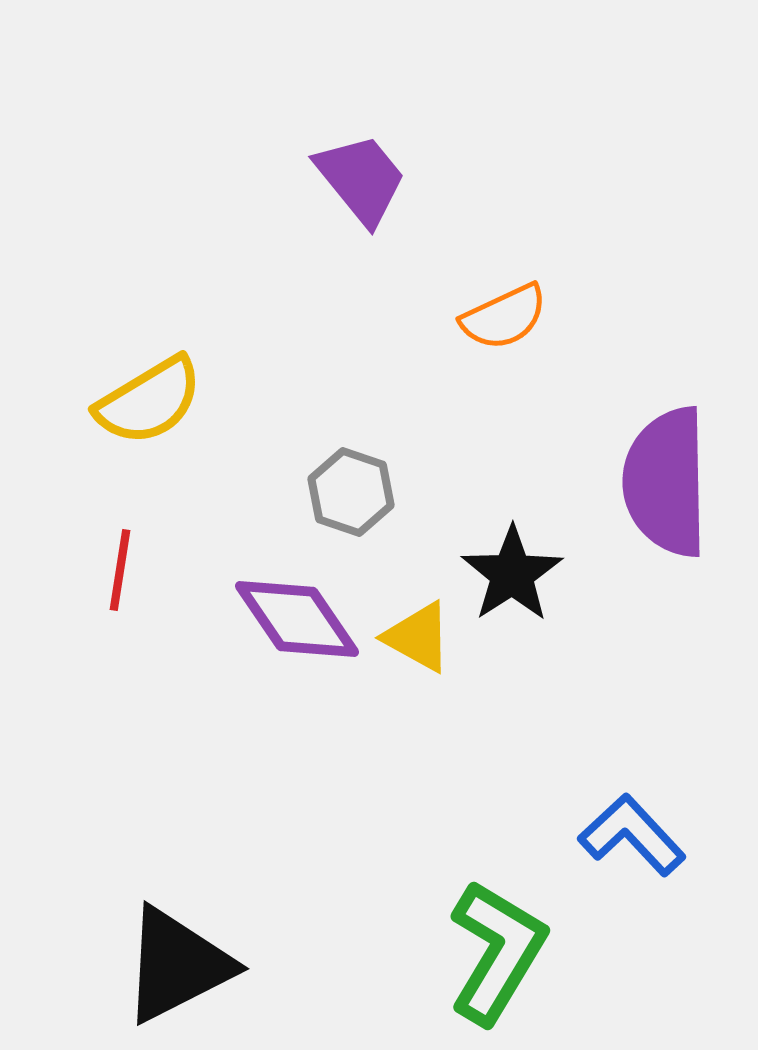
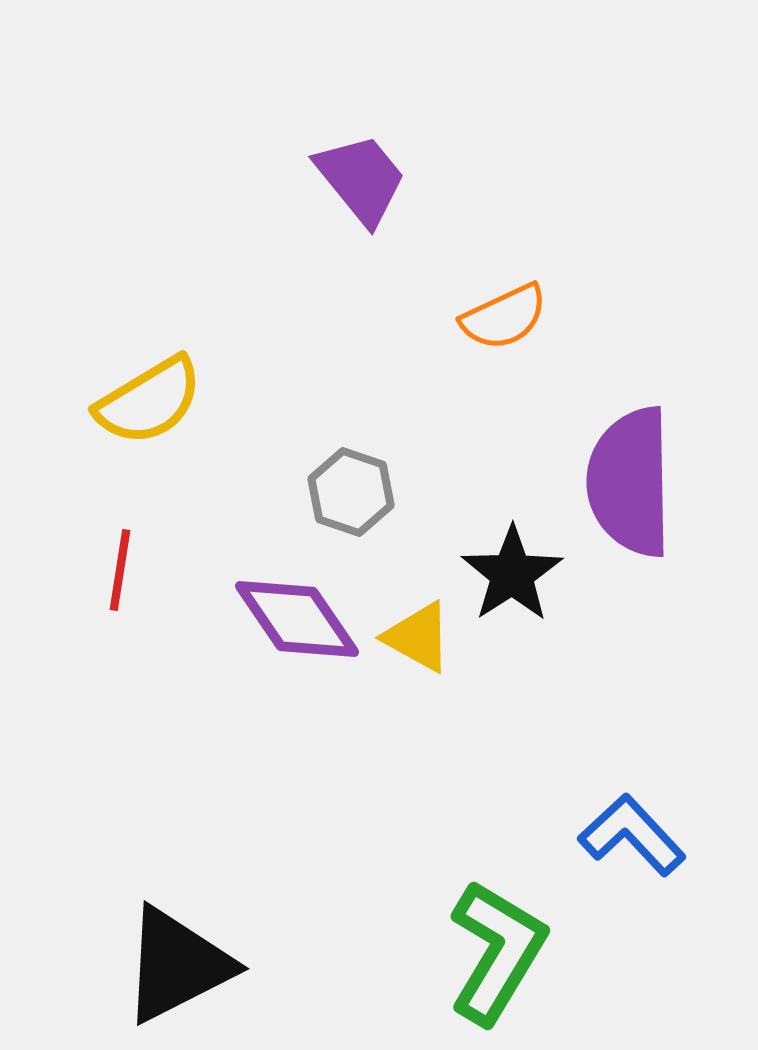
purple semicircle: moved 36 px left
